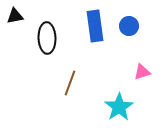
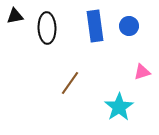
black ellipse: moved 10 px up
brown line: rotated 15 degrees clockwise
